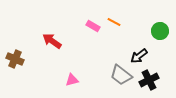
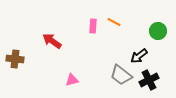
pink rectangle: rotated 64 degrees clockwise
green circle: moved 2 px left
brown cross: rotated 18 degrees counterclockwise
